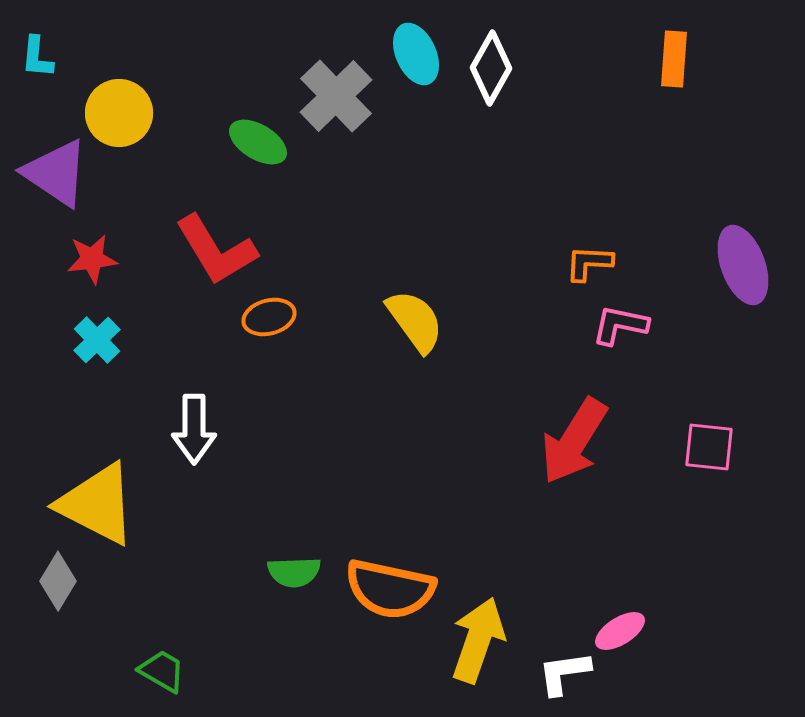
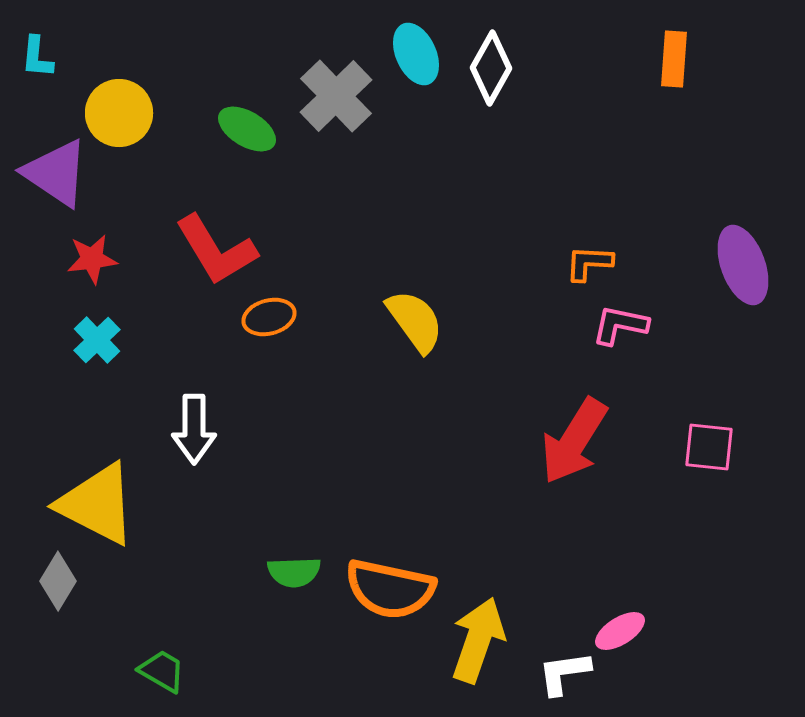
green ellipse: moved 11 px left, 13 px up
